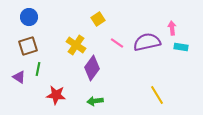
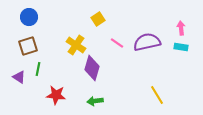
pink arrow: moved 9 px right
purple diamond: rotated 20 degrees counterclockwise
